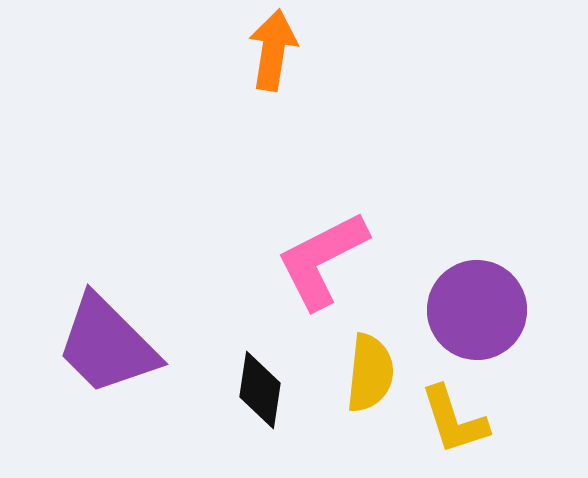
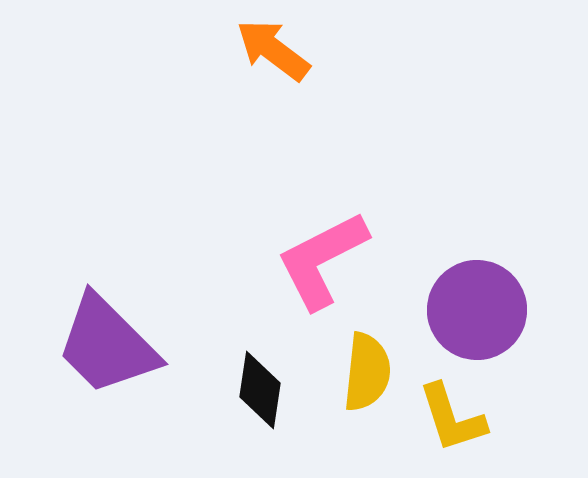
orange arrow: rotated 62 degrees counterclockwise
yellow semicircle: moved 3 px left, 1 px up
yellow L-shape: moved 2 px left, 2 px up
